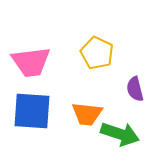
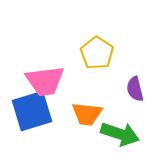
yellow pentagon: rotated 8 degrees clockwise
pink trapezoid: moved 14 px right, 19 px down
blue square: rotated 21 degrees counterclockwise
